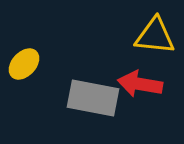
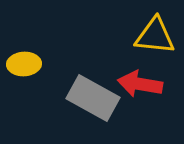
yellow ellipse: rotated 44 degrees clockwise
gray rectangle: rotated 18 degrees clockwise
